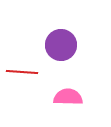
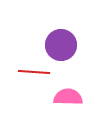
red line: moved 12 px right
